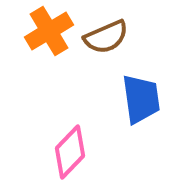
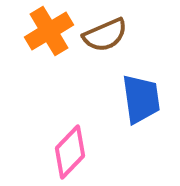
brown semicircle: moved 1 px left, 2 px up
